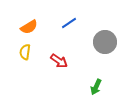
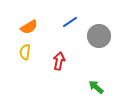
blue line: moved 1 px right, 1 px up
gray circle: moved 6 px left, 6 px up
red arrow: rotated 114 degrees counterclockwise
green arrow: rotated 105 degrees clockwise
